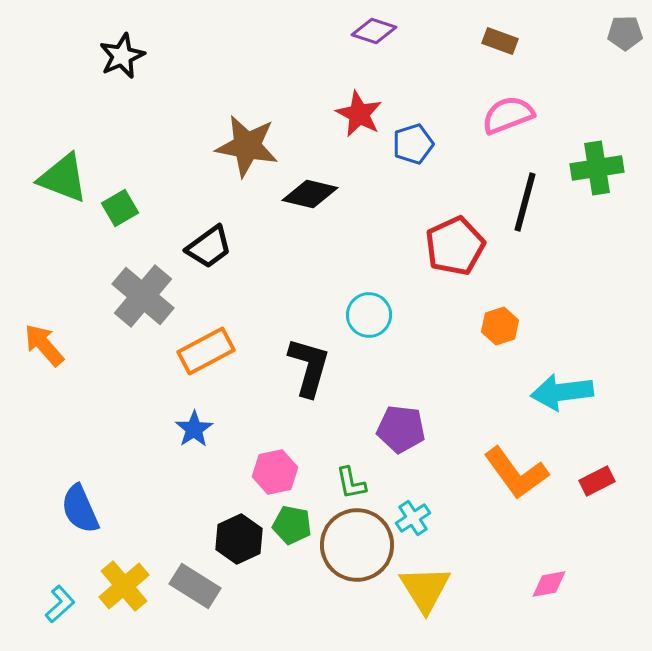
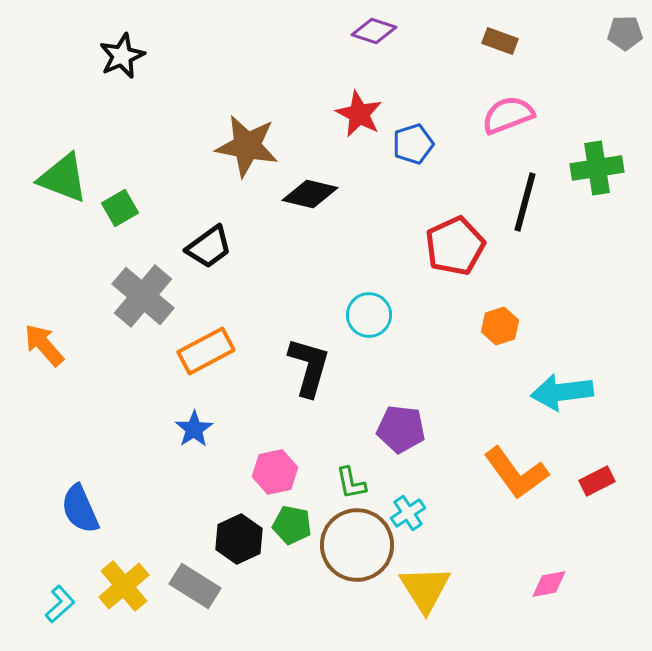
cyan cross: moved 5 px left, 5 px up
